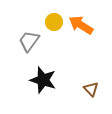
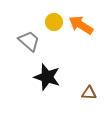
gray trapezoid: rotated 95 degrees clockwise
black star: moved 4 px right, 3 px up
brown triangle: moved 2 px left, 4 px down; rotated 42 degrees counterclockwise
